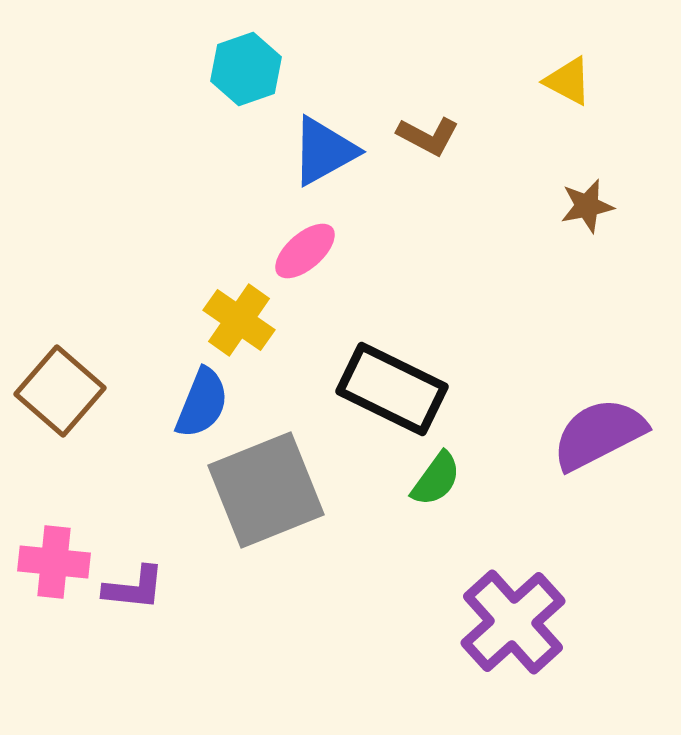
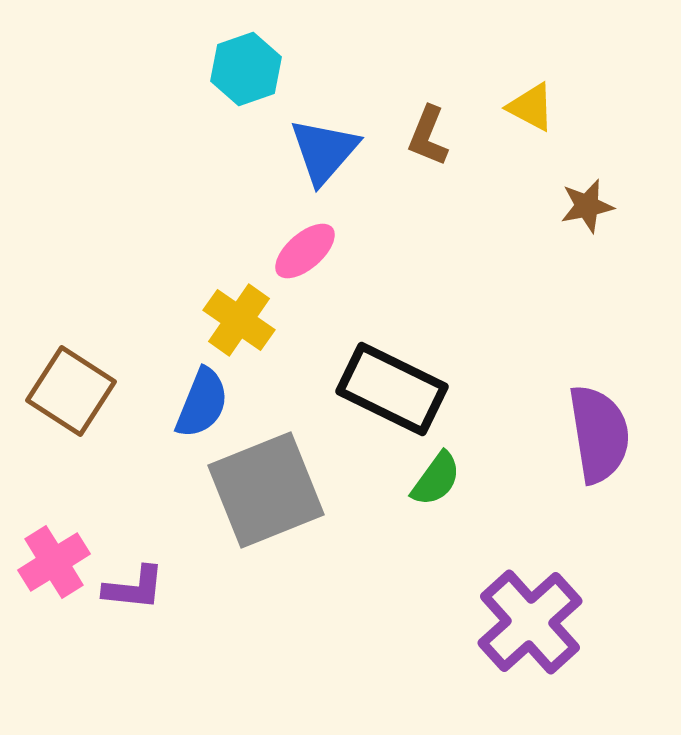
yellow triangle: moved 37 px left, 26 px down
brown L-shape: rotated 84 degrees clockwise
blue triangle: rotated 20 degrees counterclockwise
brown square: moved 11 px right; rotated 8 degrees counterclockwise
purple semicircle: rotated 108 degrees clockwise
pink cross: rotated 38 degrees counterclockwise
purple cross: moved 17 px right
